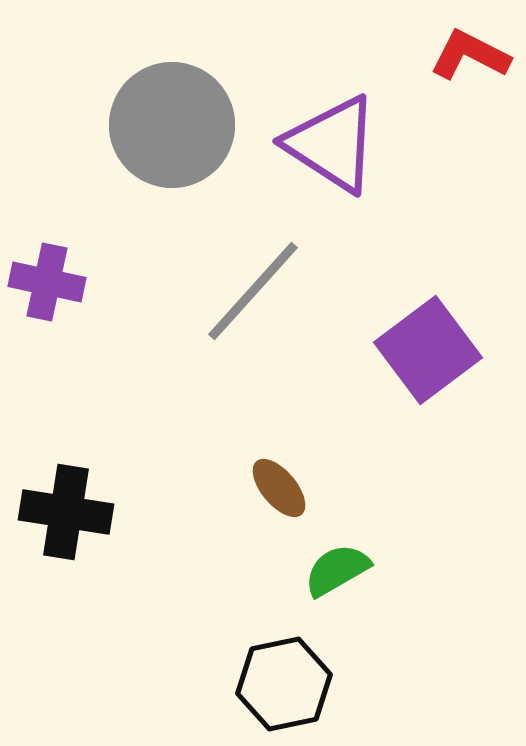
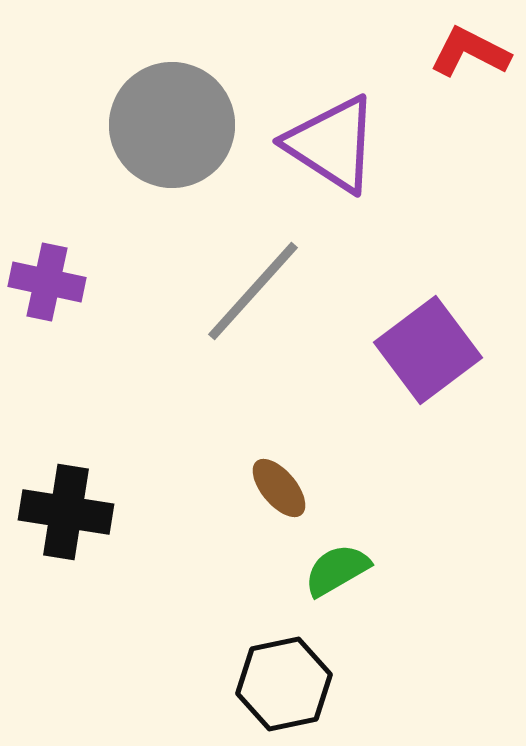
red L-shape: moved 3 px up
